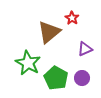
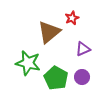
red star: rotated 16 degrees clockwise
purple triangle: moved 2 px left
green star: rotated 15 degrees counterclockwise
purple circle: moved 1 px up
